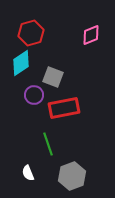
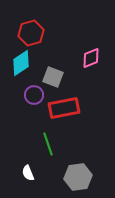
pink diamond: moved 23 px down
gray hexagon: moved 6 px right, 1 px down; rotated 12 degrees clockwise
